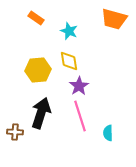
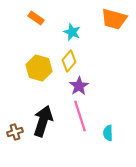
cyan star: moved 3 px right, 1 px down
yellow diamond: rotated 50 degrees clockwise
yellow hexagon: moved 1 px right, 2 px up; rotated 20 degrees clockwise
black arrow: moved 2 px right, 8 px down
brown cross: rotated 21 degrees counterclockwise
